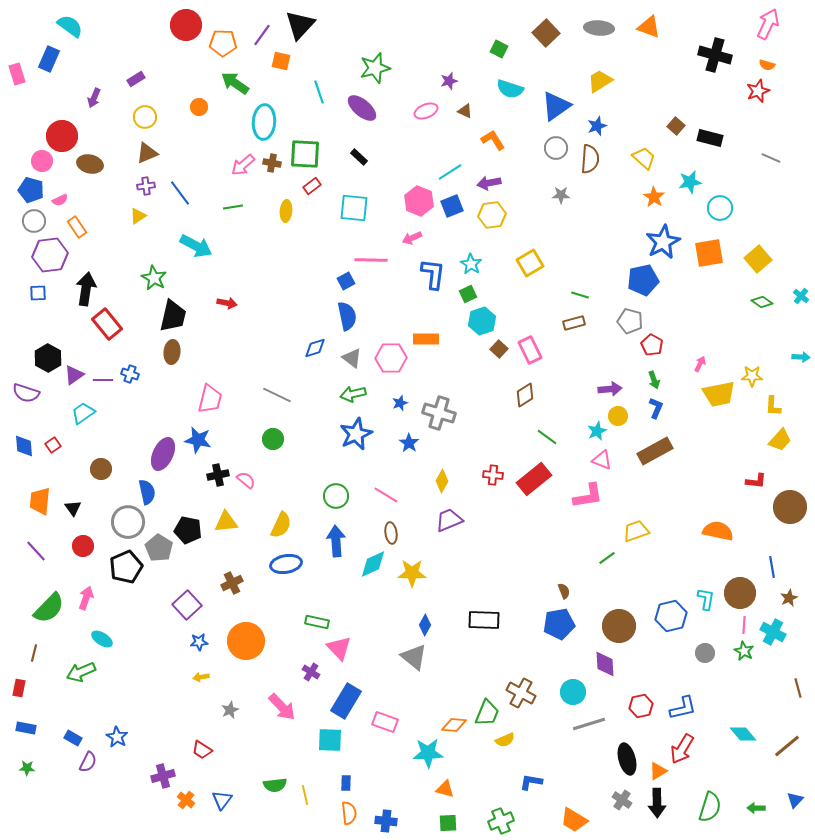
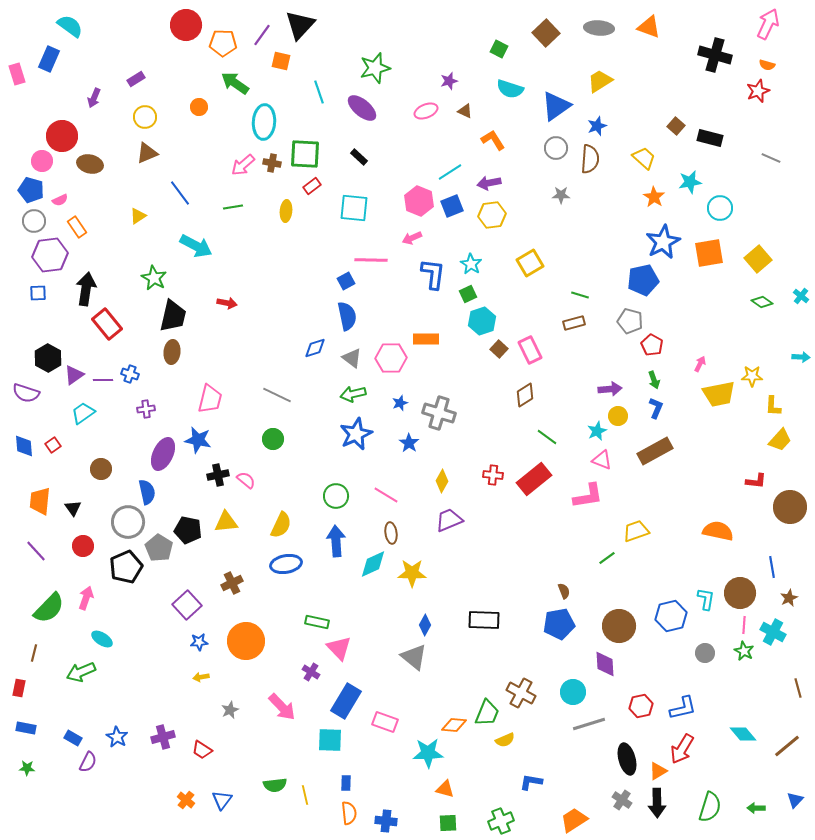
purple cross at (146, 186): moved 223 px down
purple cross at (163, 776): moved 39 px up
orange trapezoid at (574, 820): rotated 116 degrees clockwise
